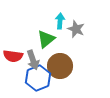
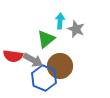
gray arrow: rotated 42 degrees counterclockwise
blue hexagon: moved 6 px right; rotated 15 degrees counterclockwise
